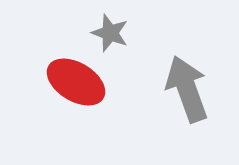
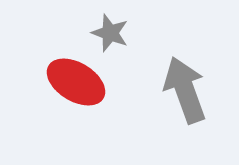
gray arrow: moved 2 px left, 1 px down
